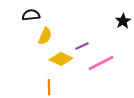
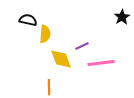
black semicircle: moved 3 px left, 5 px down; rotated 18 degrees clockwise
black star: moved 1 px left, 4 px up
yellow semicircle: moved 2 px up; rotated 18 degrees counterclockwise
yellow diamond: rotated 45 degrees clockwise
pink line: rotated 20 degrees clockwise
